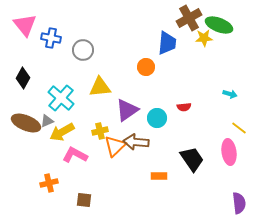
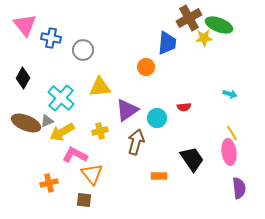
yellow line: moved 7 px left, 5 px down; rotated 21 degrees clockwise
brown arrow: rotated 100 degrees clockwise
orange triangle: moved 23 px left, 28 px down; rotated 25 degrees counterclockwise
purple semicircle: moved 15 px up
